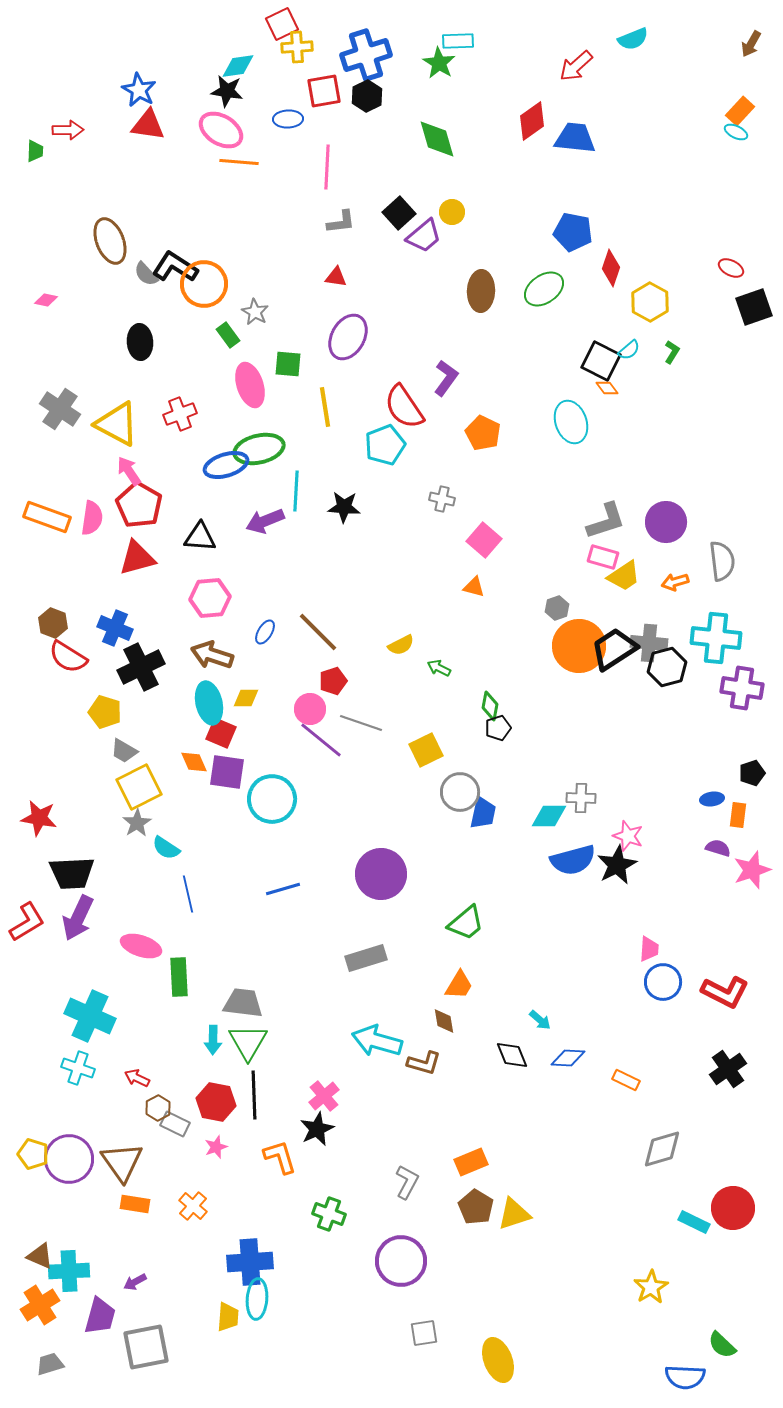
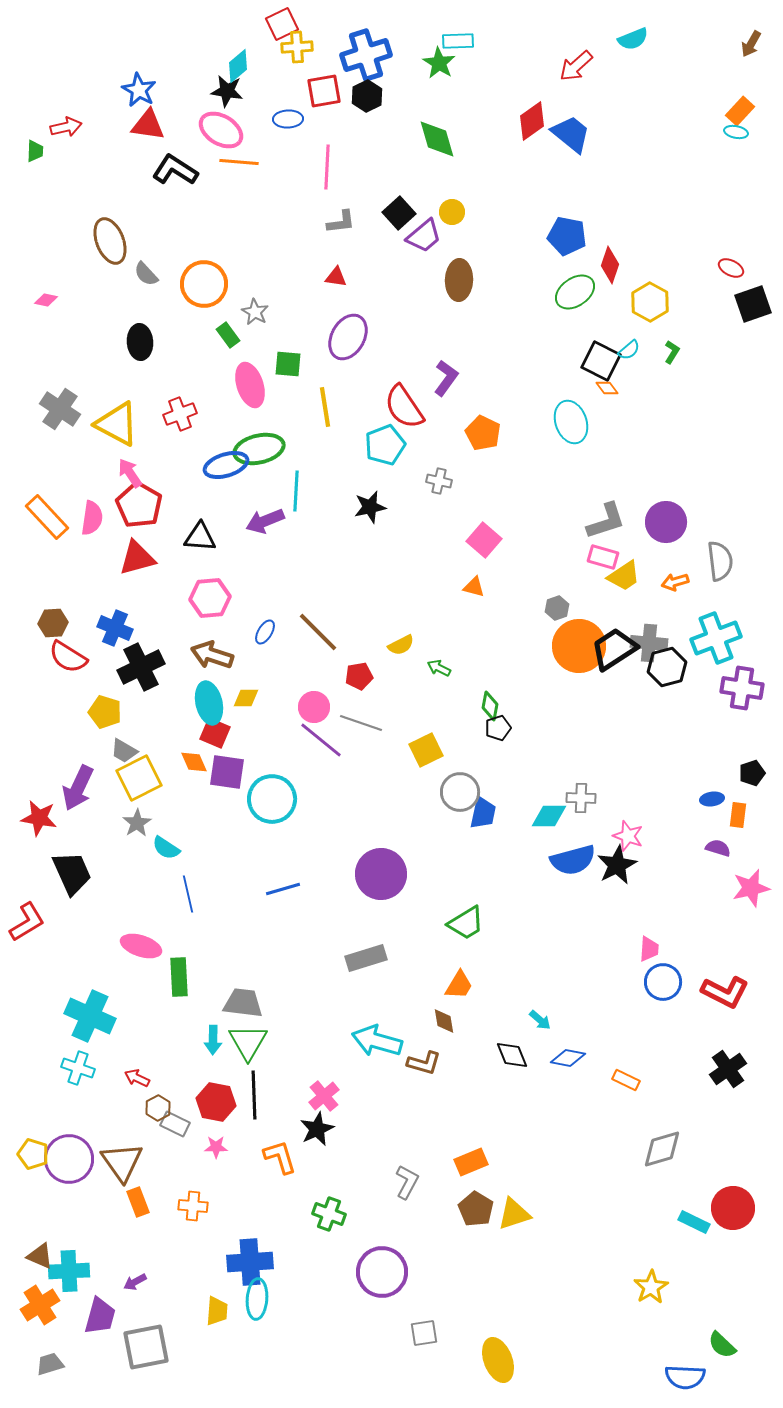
cyan diamond at (238, 66): rotated 32 degrees counterclockwise
red arrow at (68, 130): moved 2 px left, 3 px up; rotated 12 degrees counterclockwise
cyan ellipse at (736, 132): rotated 15 degrees counterclockwise
blue trapezoid at (575, 138): moved 4 px left, 4 px up; rotated 33 degrees clockwise
blue pentagon at (573, 232): moved 6 px left, 4 px down
black L-shape at (175, 267): moved 97 px up
red diamond at (611, 268): moved 1 px left, 3 px up
green ellipse at (544, 289): moved 31 px right, 3 px down
brown ellipse at (481, 291): moved 22 px left, 11 px up
black square at (754, 307): moved 1 px left, 3 px up
pink arrow at (129, 471): moved 1 px right, 2 px down
gray cross at (442, 499): moved 3 px left, 18 px up
black star at (344, 507): moved 26 px right; rotated 16 degrees counterclockwise
orange rectangle at (47, 517): rotated 27 degrees clockwise
gray semicircle at (722, 561): moved 2 px left
brown hexagon at (53, 623): rotated 24 degrees counterclockwise
cyan cross at (716, 638): rotated 27 degrees counterclockwise
red pentagon at (333, 681): moved 26 px right, 5 px up; rotated 8 degrees clockwise
pink circle at (310, 709): moved 4 px right, 2 px up
red square at (221, 733): moved 6 px left
yellow square at (139, 787): moved 9 px up
pink star at (752, 870): moved 1 px left, 18 px down; rotated 6 degrees clockwise
black trapezoid at (72, 873): rotated 111 degrees counterclockwise
purple arrow at (78, 918): moved 130 px up
green trapezoid at (466, 923): rotated 9 degrees clockwise
blue diamond at (568, 1058): rotated 8 degrees clockwise
pink star at (216, 1147): rotated 20 degrees clockwise
orange rectangle at (135, 1204): moved 3 px right, 2 px up; rotated 60 degrees clockwise
orange cross at (193, 1206): rotated 36 degrees counterclockwise
brown pentagon at (476, 1207): moved 2 px down
purple circle at (401, 1261): moved 19 px left, 11 px down
yellow trapezoid at (228, 1317): moved 11 px left, 6 px up
